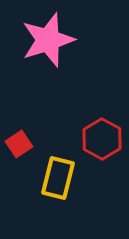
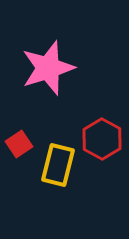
pink star: moved 28 px down
yellow rectangle: moved 13 px up
